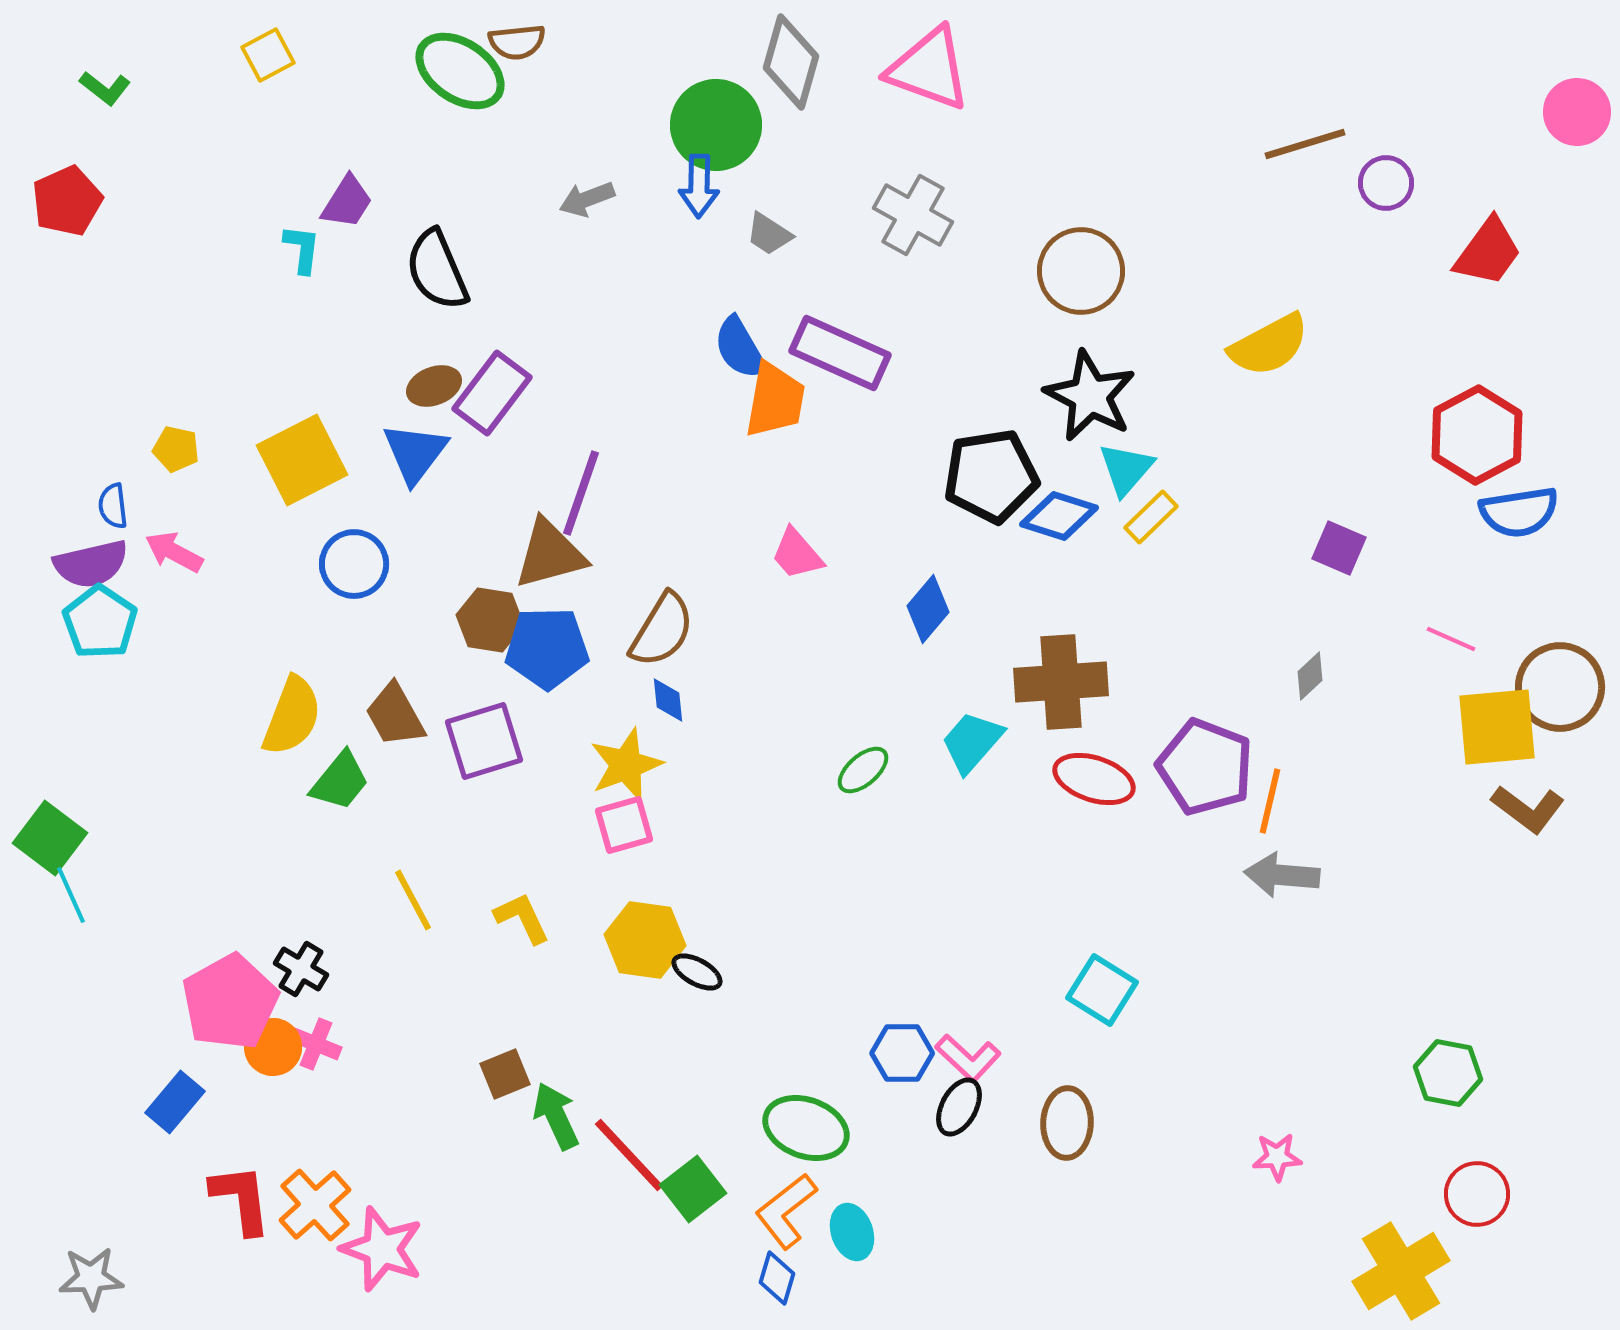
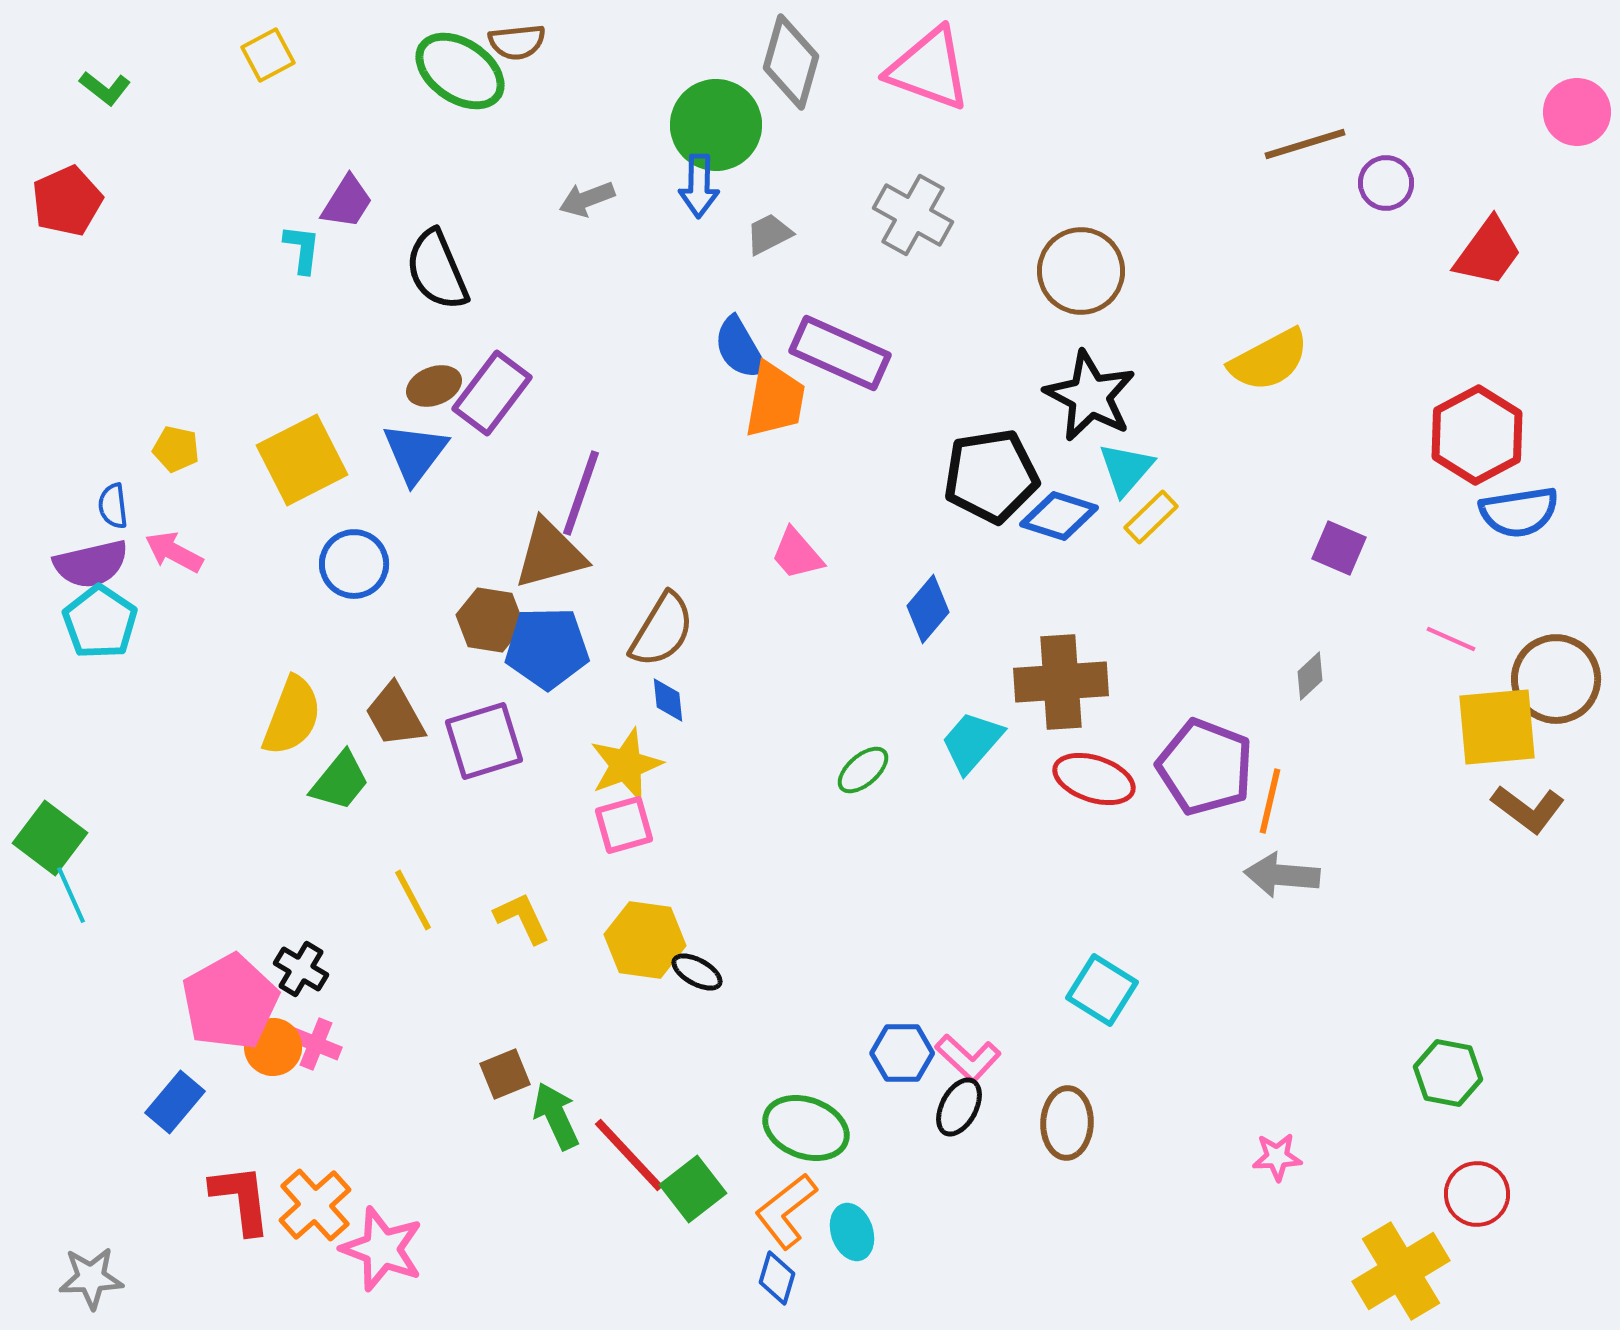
gray trapezoid at (769, 234): rotated 120 degrees clockwise
yellow semicircle at (1269, 345): moved 15 px down
brown circle at (1560, 687): moved 4 px left, 8 px up
